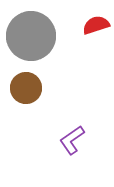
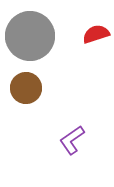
red semicircle: moved 9 px down
gray circle: moved 1 px left
